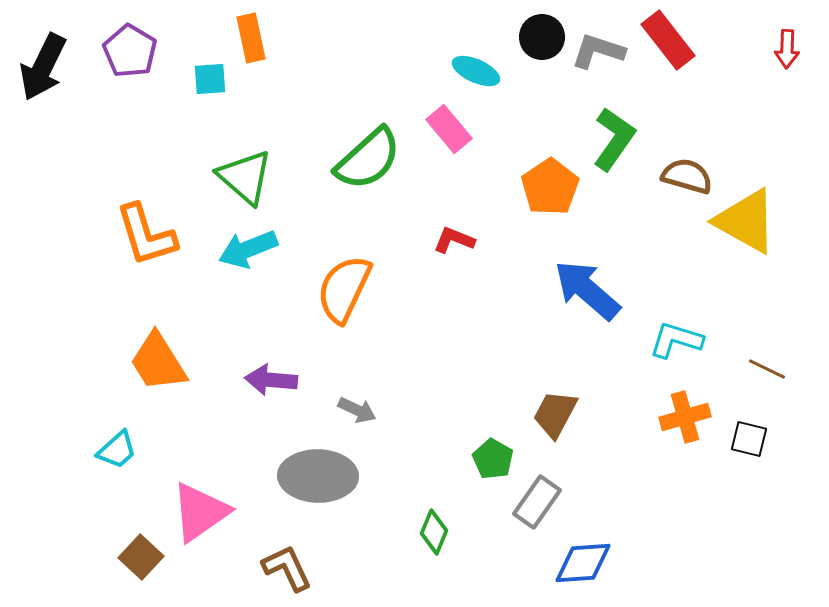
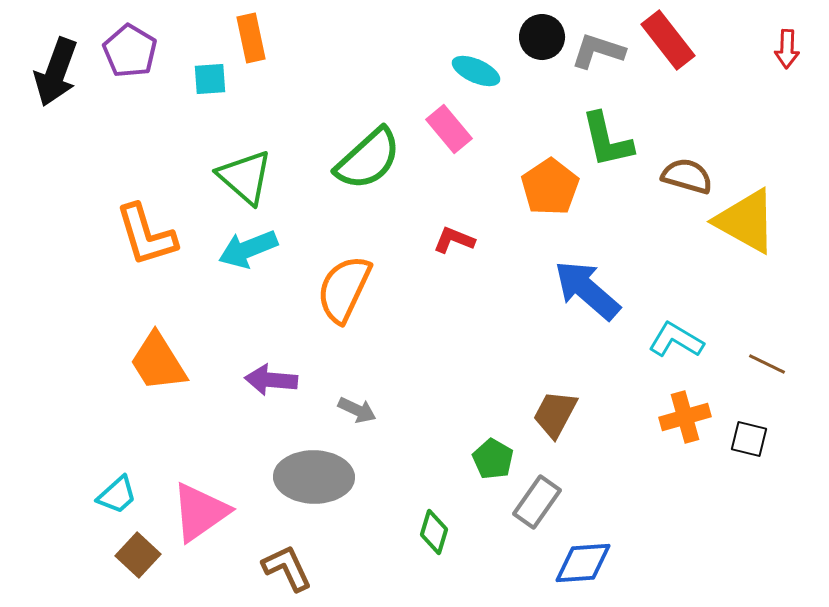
black arrow: moved 13 px right, 5 px down; rotated 6 degrees counterclockwise
green L-shape: moved 7 px left, 1 px down; rotated 132 degrees clockwise
cyan L-shape: rotated 14 degrees clockwise
brown line: moved 5 px up
cyan trapezoid: moved 45 px down
gray ellipse: moved 4 px left, 1 px down
green diamond: rotated 6 degrees counterclockwise
brown square: moved 3 px left, 2 px up
